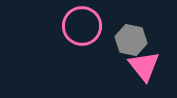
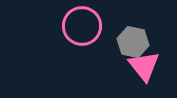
gray hexagon: moved 2 px right, 2 px down
